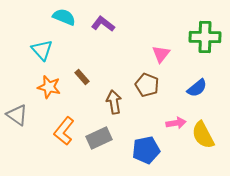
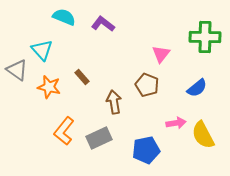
gray triangle: moved 45 px up
